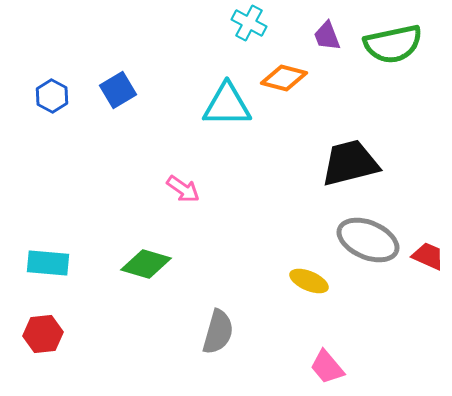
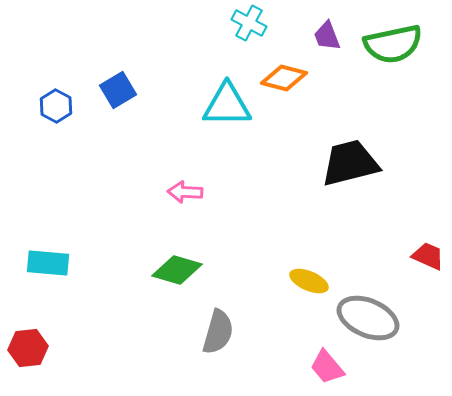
blue hexagon: moved 4 px right, 10 px down
pink arrow: moved 2 px right, 3 px down; rotated 148 degrees clockwise
gray ellipse: moved 78 px down
green diamond: moved 31 px right, 6 px down
red hexagon: moved 15 px left, 14 px down
